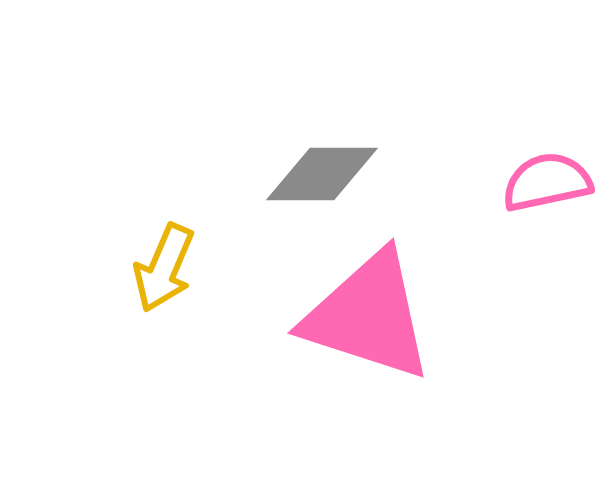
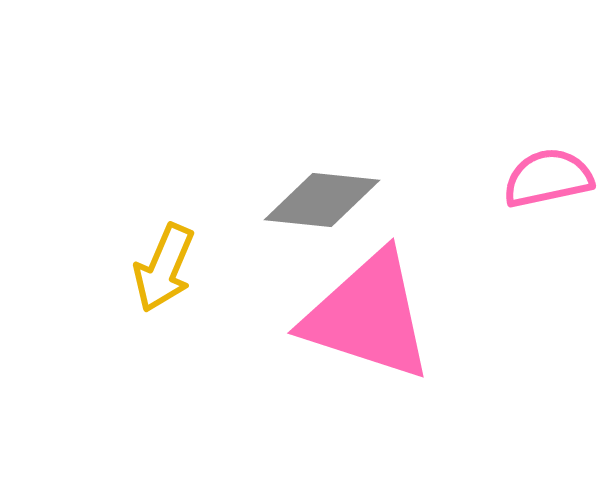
gray diamond: moved 26 px down; rotated 6 degrees clockwise
pink semicircle: moved 1 px right, 4 px up
